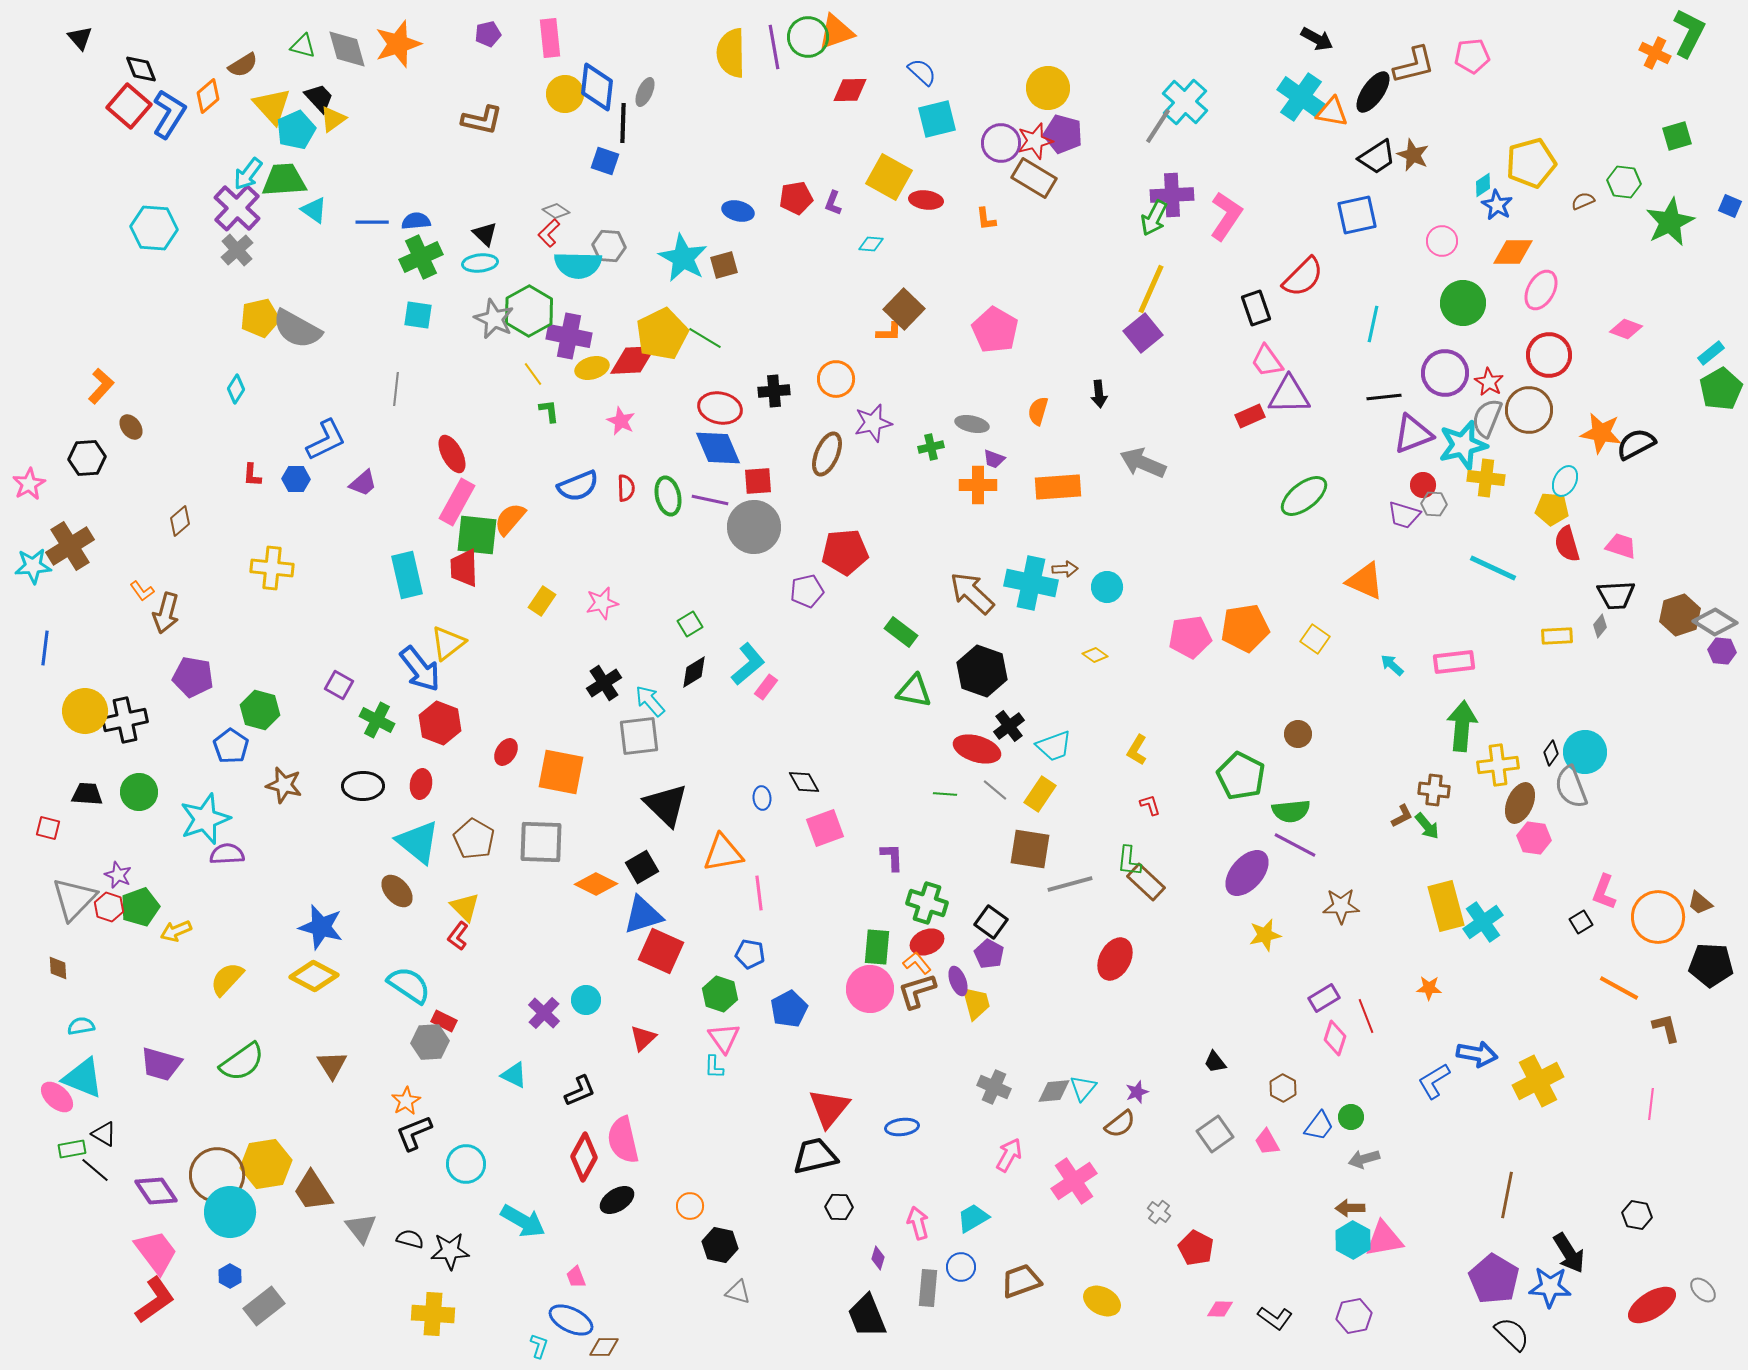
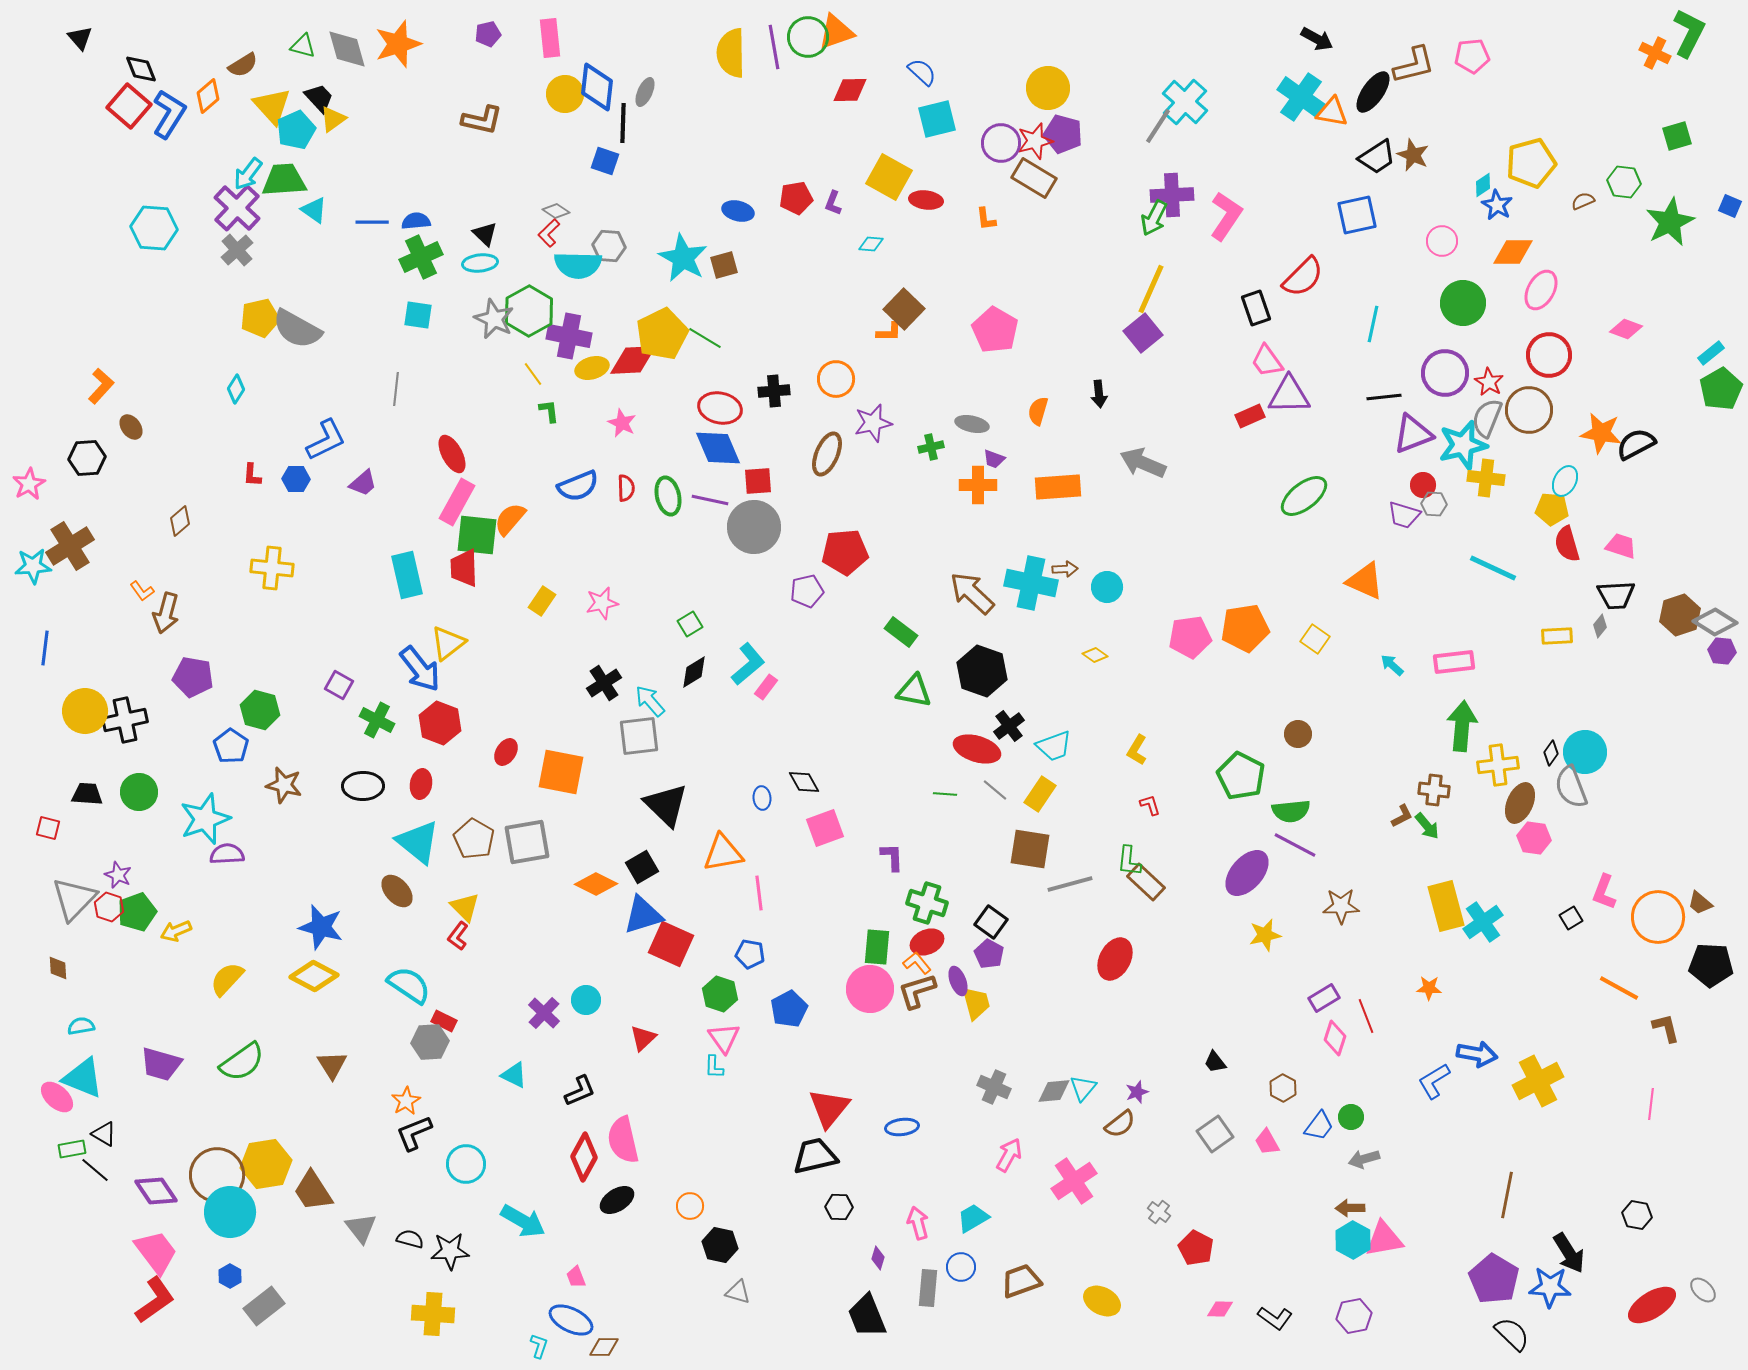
pink star at (621, 421): moved 1 px right, 2 px down
gray square at (541, 842): moved 14 px left; rotated 12 degrees counterclockwise
green pentagon at (140, 907): moved 3 px left, 5 px down
black square at (1581, 922): moved 10 px left, 4 px up
red square at (661, 951): moved 10 px right, 7 px up
